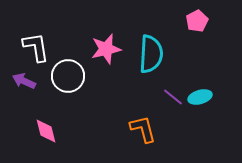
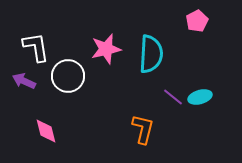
orange L-shape: rotated 28 degrees clockwise
